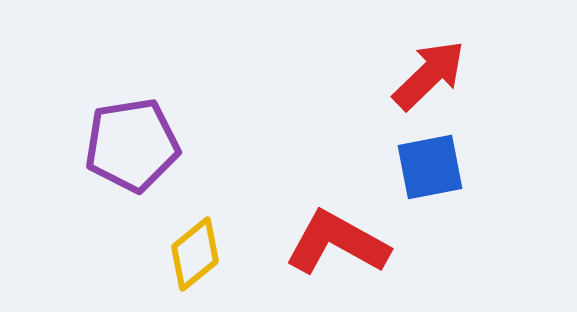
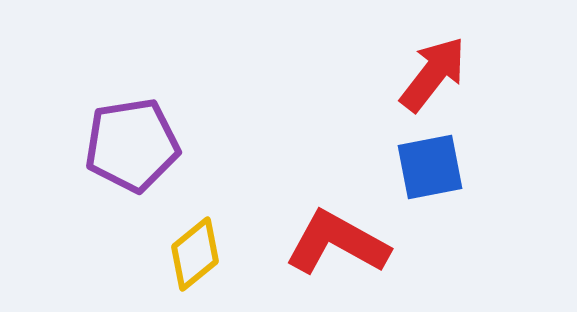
red arrow: moved 4 px right, 1 px up; rotated 8 degrees counterclockwise
